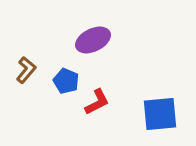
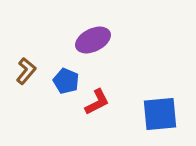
brown L-shape: moved 1 px down
